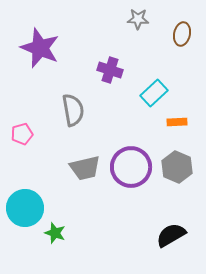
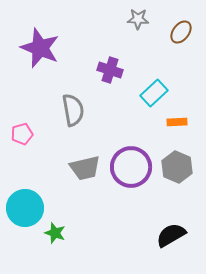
brown ellipse: moved 1 px left, 2 px up; rotated 25 degrees clockwise
